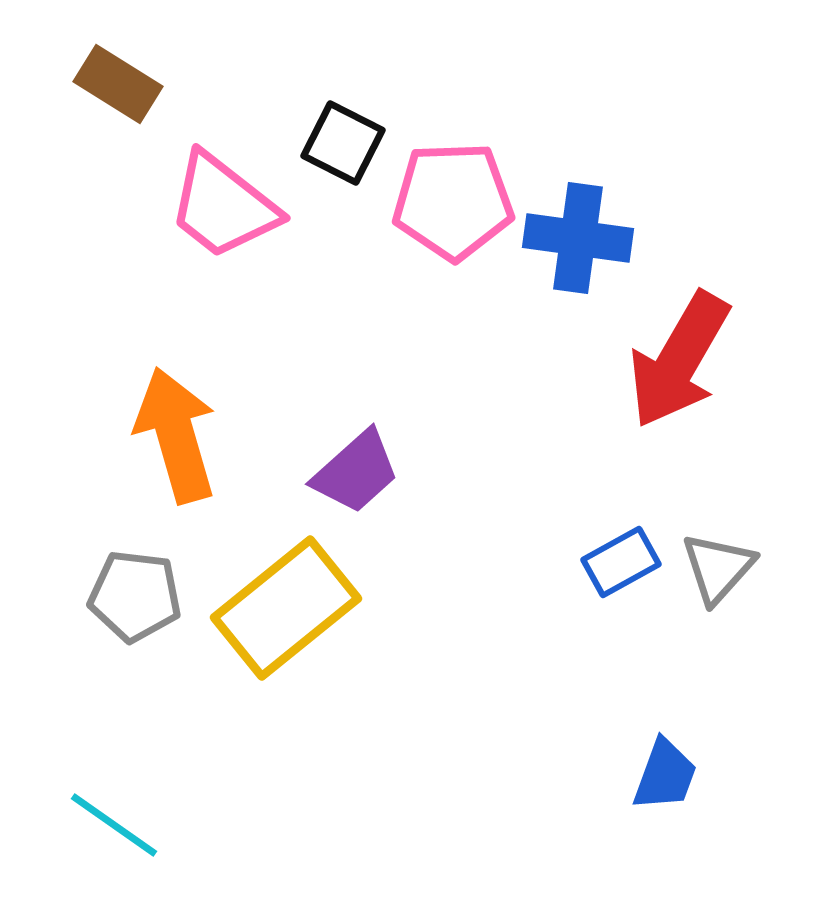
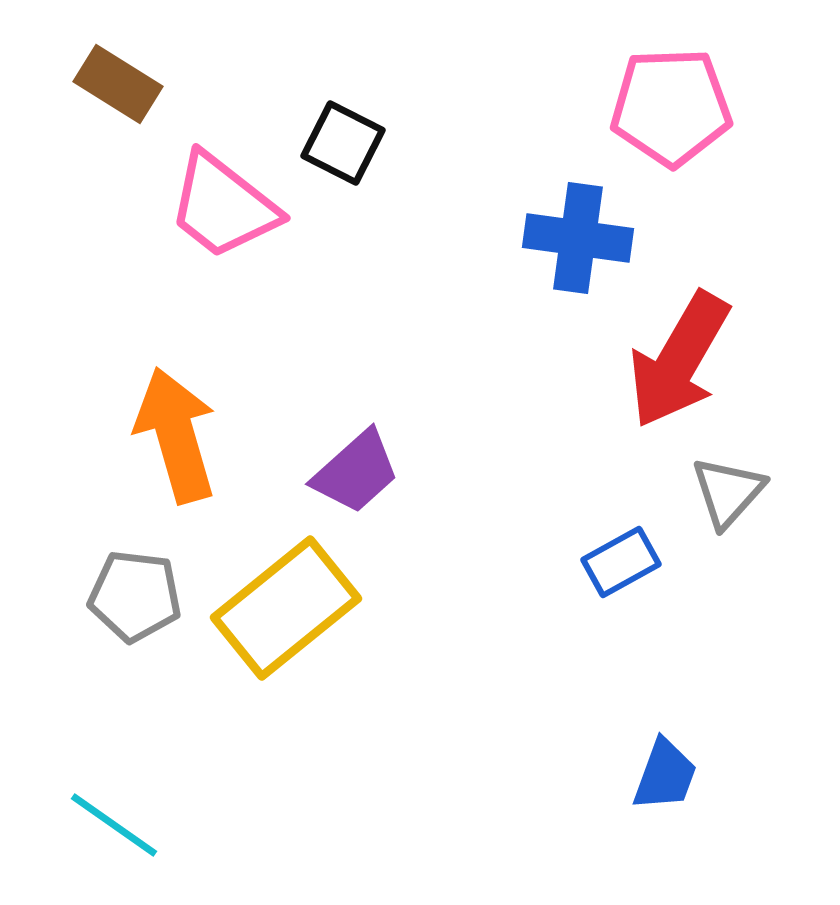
pink pentagon: moved 218 px right, 94 px up
gray triangle: moved 10 px right, 76 px up
